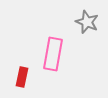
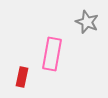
pink rectangle: moved 1 px left
